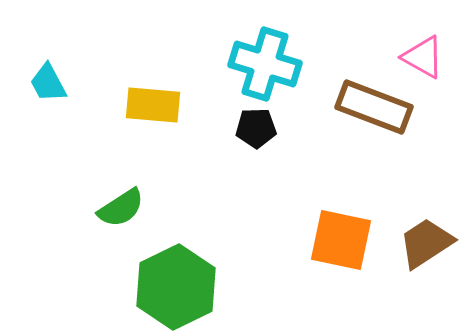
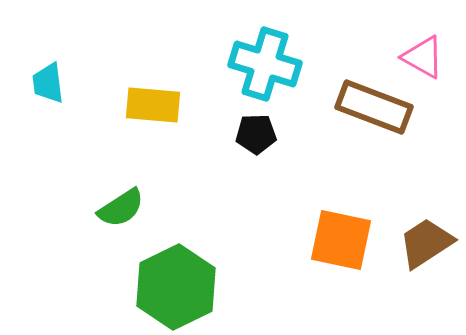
cyan trapezoid: rotated 21 degrees clockwise
black pentagon: moved 6 px down
